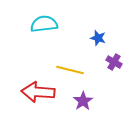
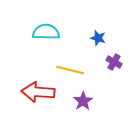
cyan semicircle: moved 2 px right, 8 px down; rotated 8 degrees clockwise
